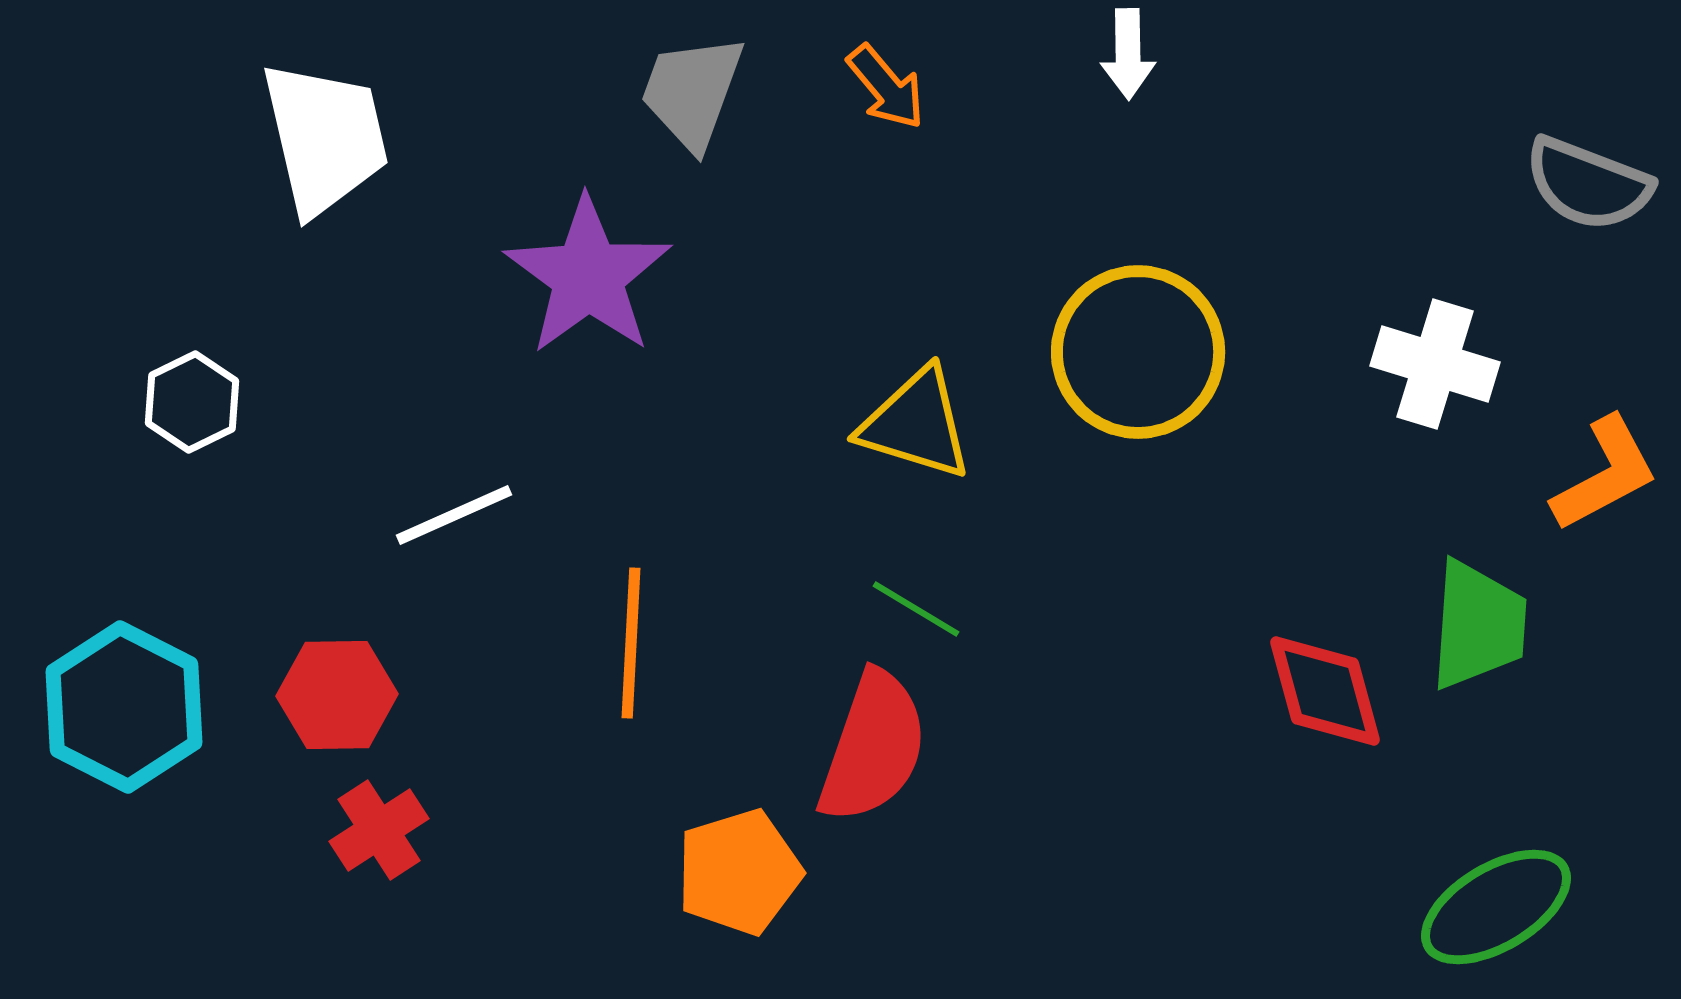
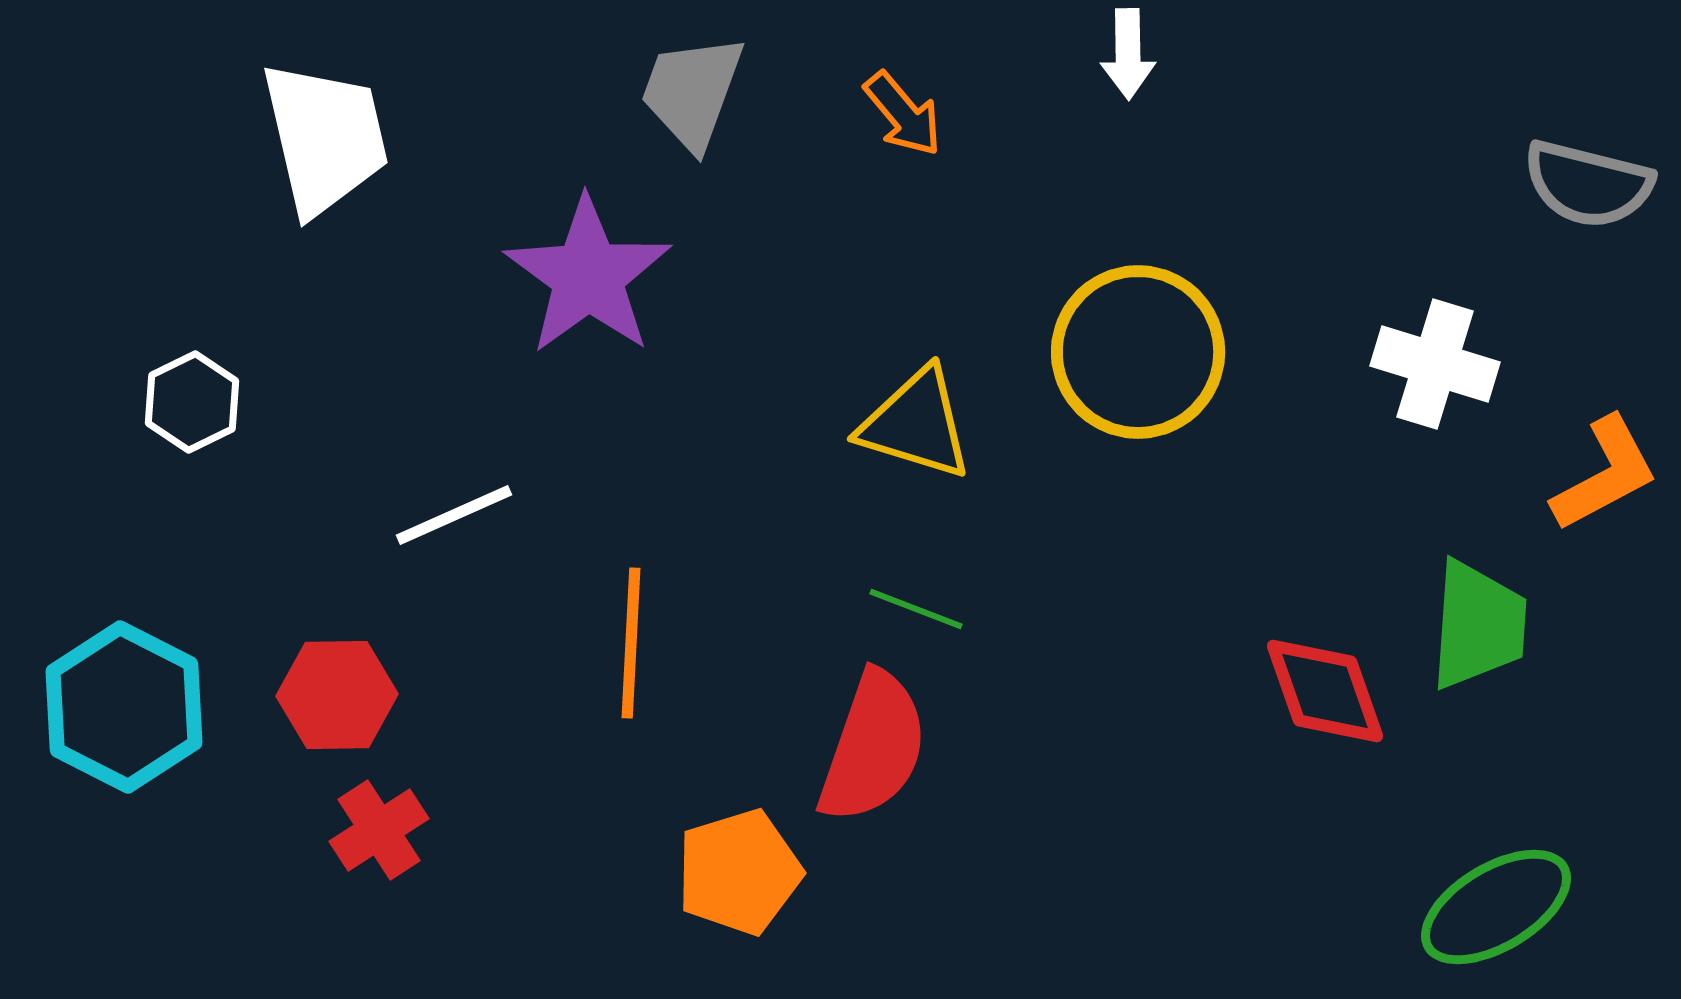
orange arrow: moved 17 px right, 27 px down
gray semicircle: rotated 7 degrees counterclockwise
green line: rotated 10 degrees counterclockwise
red diamond: rotated 4 degrees counterclockwise
